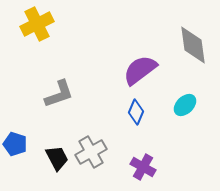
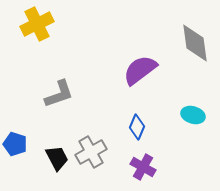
gray diamond: moved 2 px right, 2 px up
cyan ellipse: moved 8 px right, 10 px down; rotated 60 degrees clockwise
blue diamond: moved 1 px right, 15 px down
